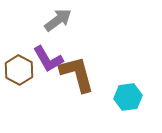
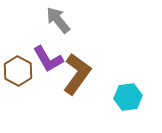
gray arrow: rotated 92 degrees counterclockwise
brown hexagon: moved 1 px left, 1 px down
brown L-shape: rotated 51 degrees clockwise
